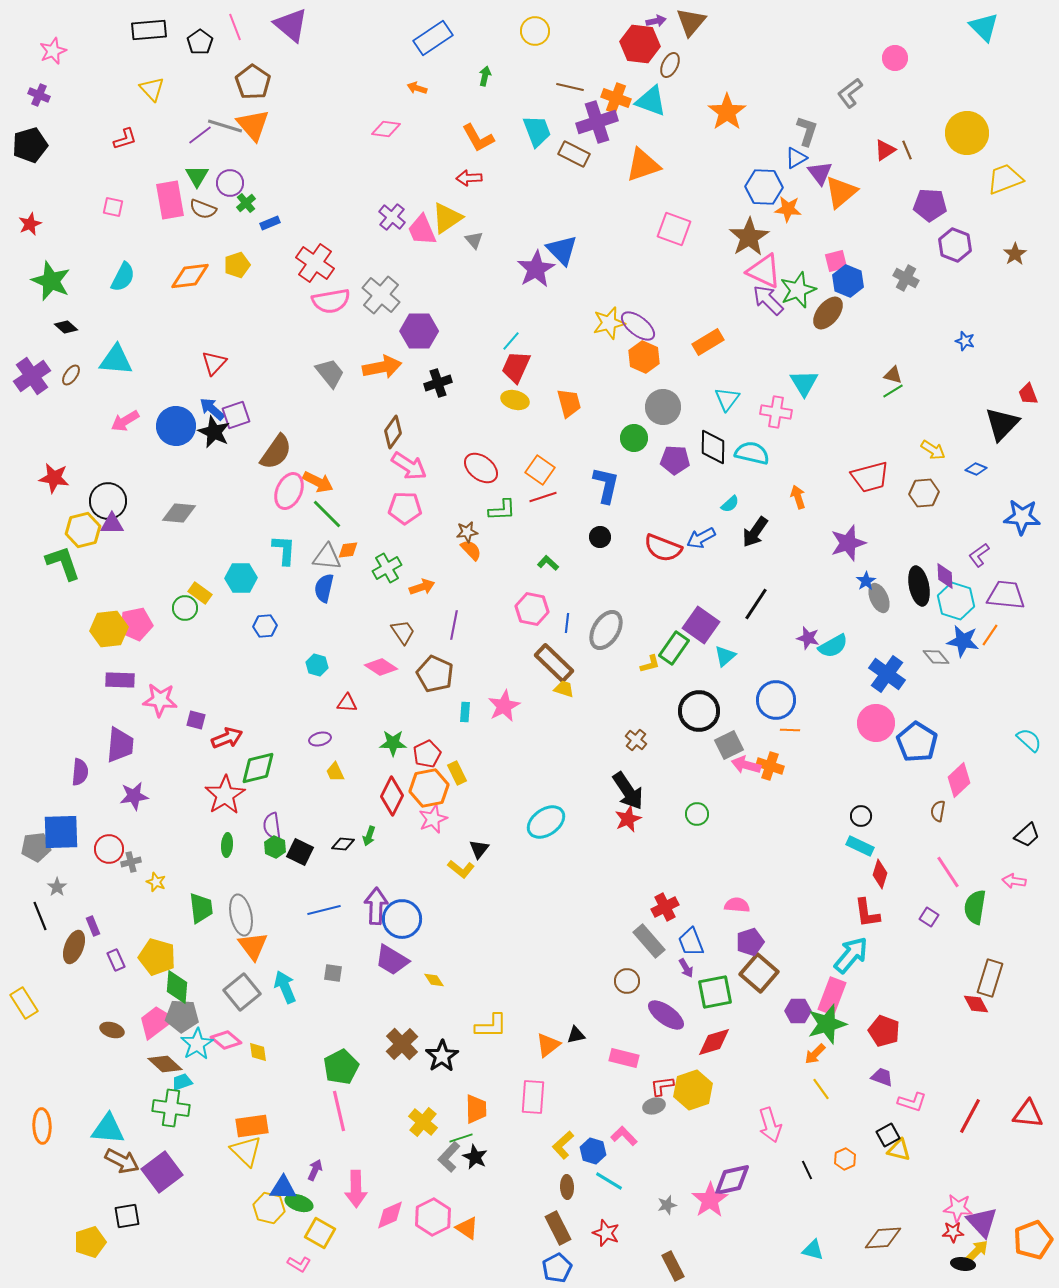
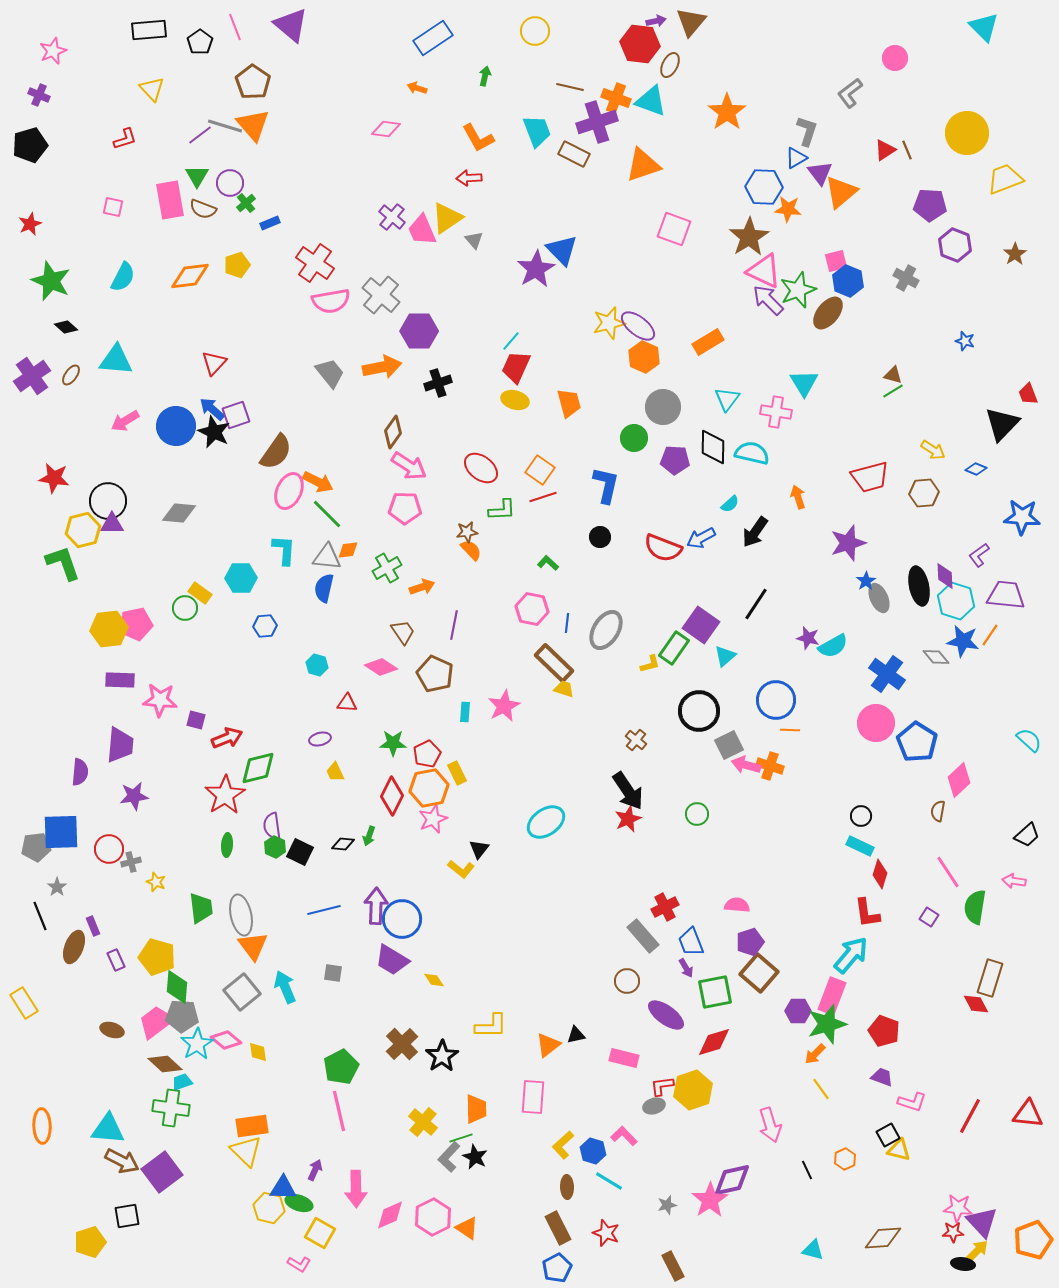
gray rectangle at (649, 941): moved 6 px left, 5 px up
